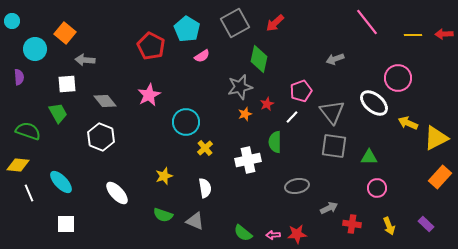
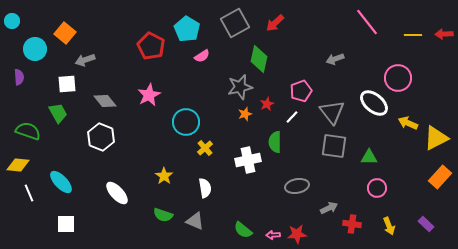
gray arrow at (85, 60): rotated 24 degrees counterclockwise
yellow star at (164, 176): rotated 18 degrees counterclockwise
green semicircle at (243, 233): moved 3 px up
